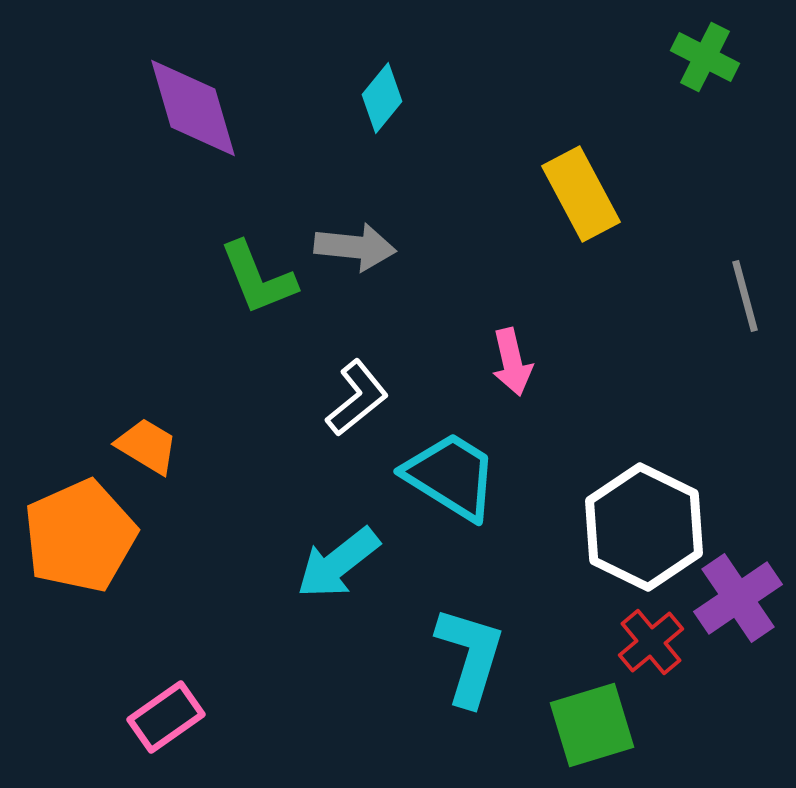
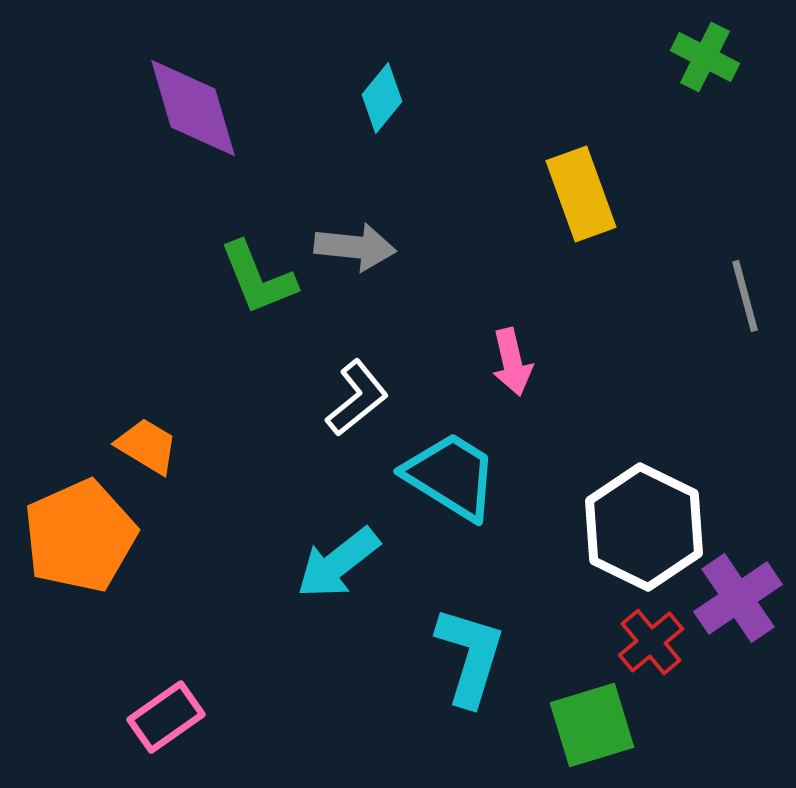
yellow rectangle: rotated 8 degrees clockwise
